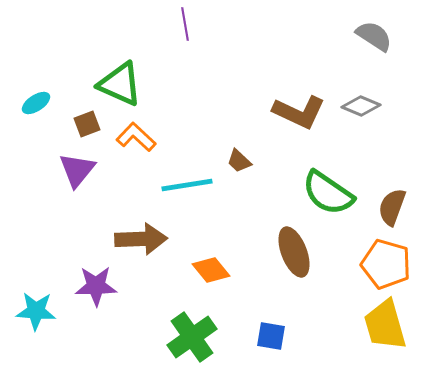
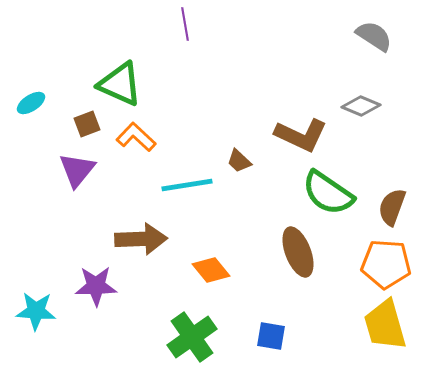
cyan ellipse: moved 5 px left
brown L-shape: moved 2 px right, 23 px down
brown ellipse: moved 4 px right
orange pentagon: rotated 12 degrees counterclockwise
